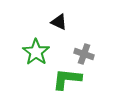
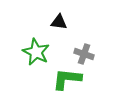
black triangle: rotated 18 degrees counterclockwise
green star: rotated 8 degrees counterclockwise
